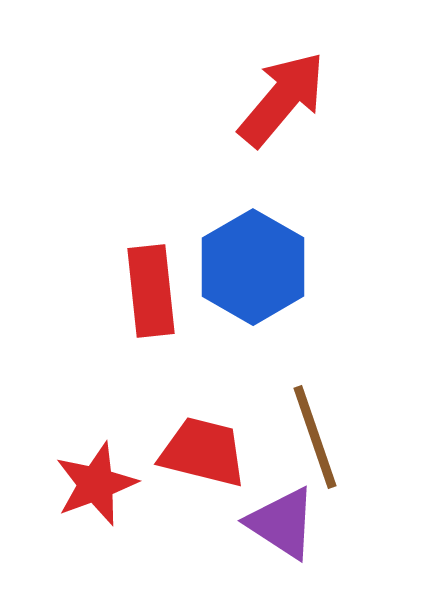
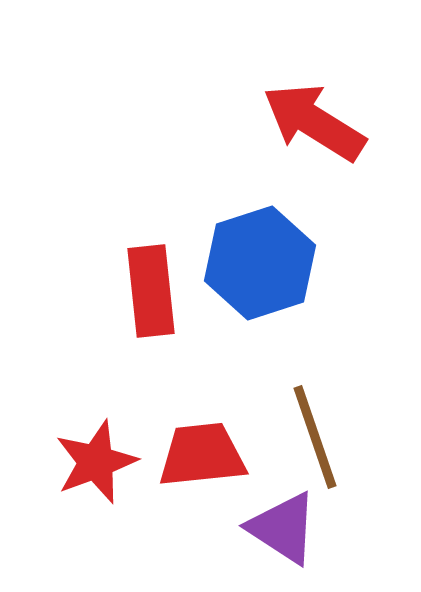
red arrow: moved 32 px right, 23 px down; rotated 98 degrees counterclockwise
blue hexagon: moved 7 px right, 4 px up; rotated 12 degrees clockwise
red trapezoid: moved 1 px left, 3 px down; rotated 20 degrees counterclockwise
red star: moved 22 px up
purple triangle: moved 1 px right, 5 px down
